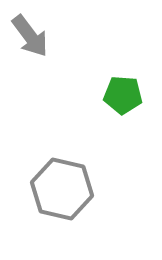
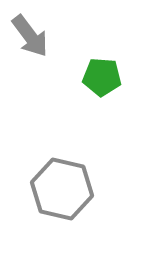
green pentagon: moved 21 px left, 18 px up
